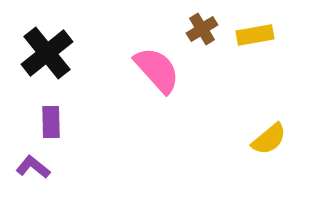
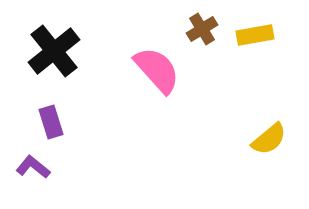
black cross: moved 7 px right, 2 px up
purple rectangle: rotated 16 degrees counterclockwise
